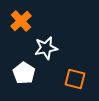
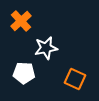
white pentagon: rotated 30 degrees counterclockwise
orange square: rotated 10 degrees clockwise
